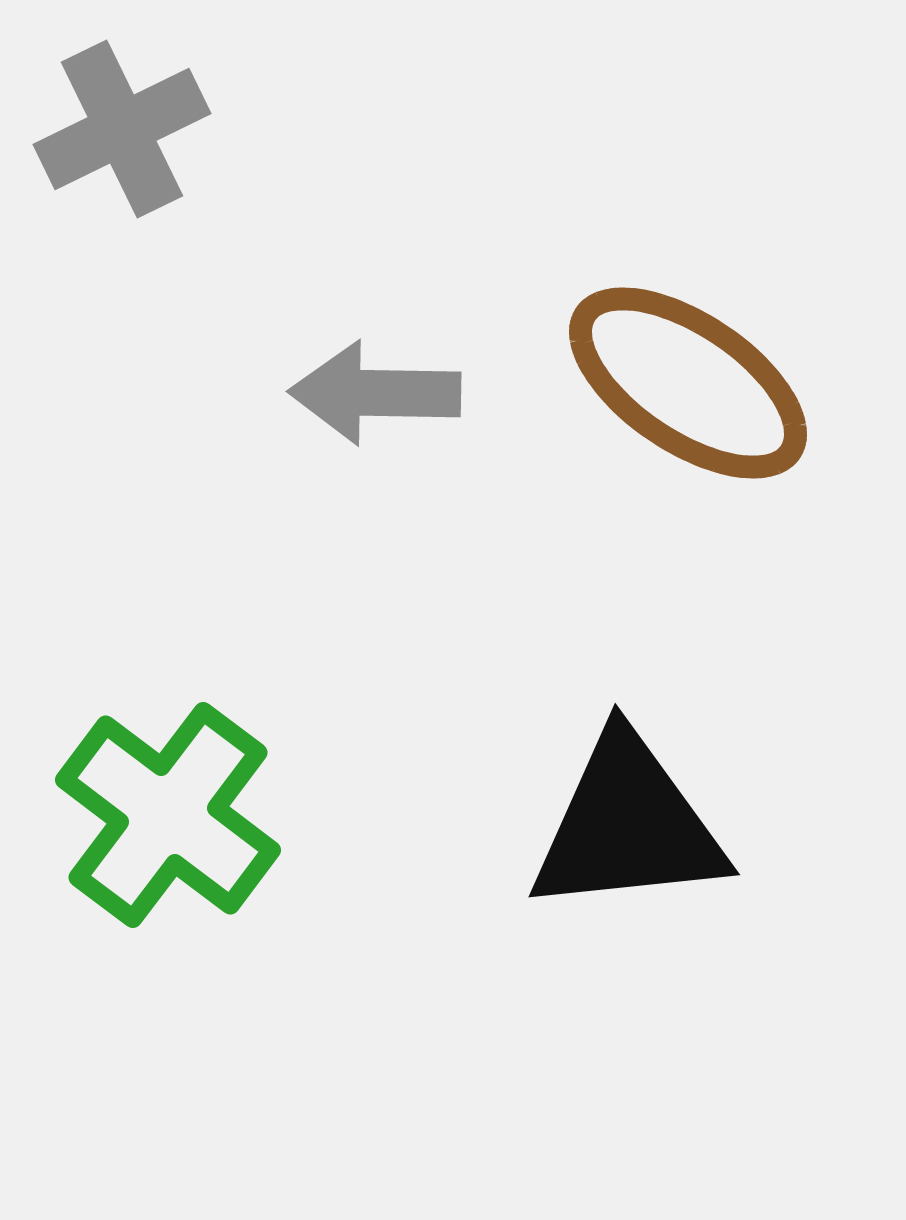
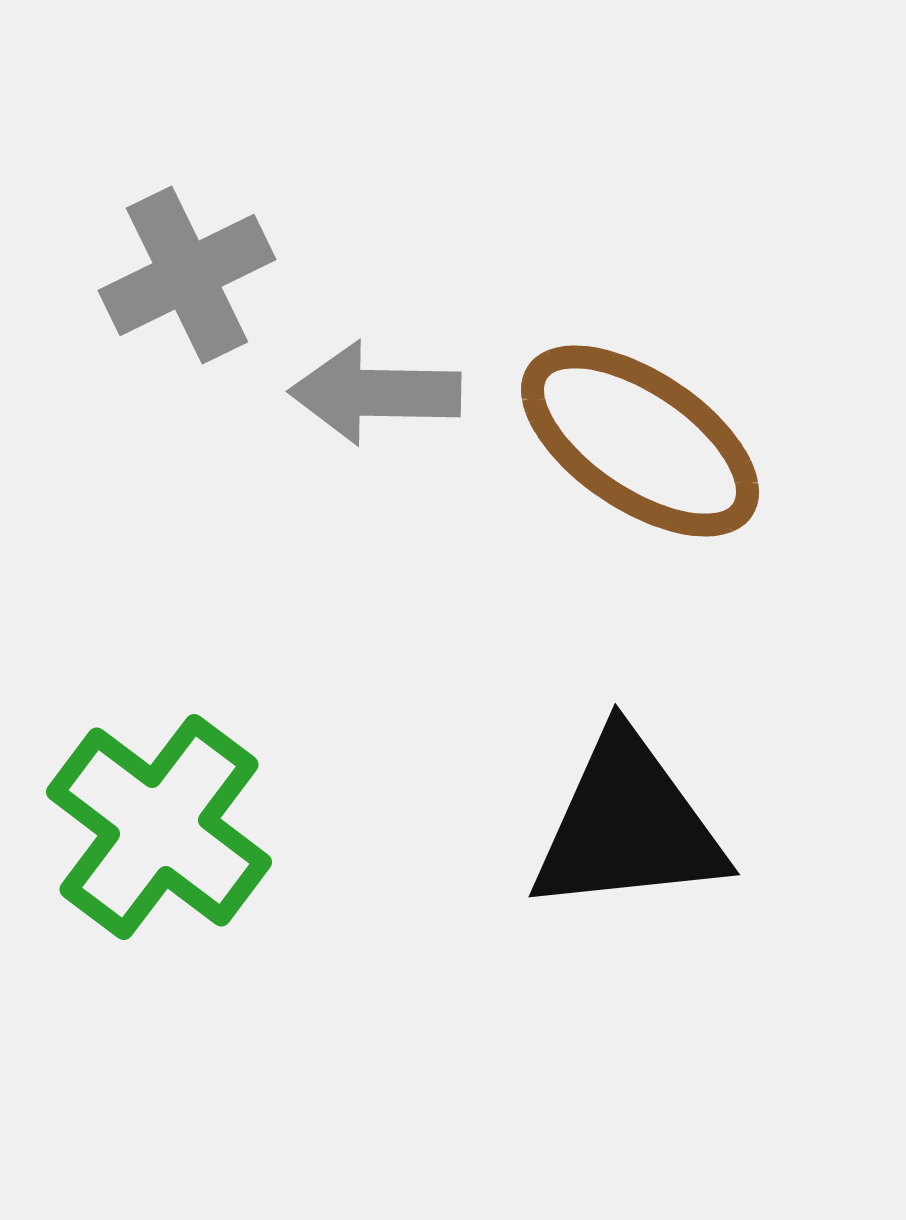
gray cross: moved 65 px right, 146 px down
brown ellipse: moved 48 px left, 58 px down
green cross: moved 9 px left, 12 px down
